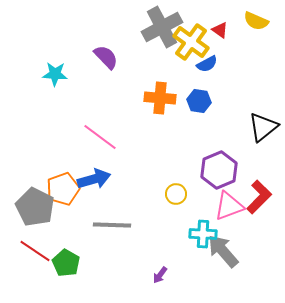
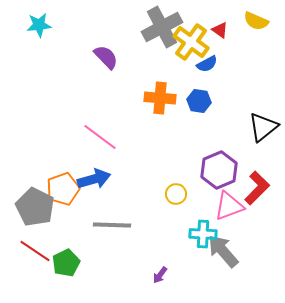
cyan star: moved 16 px left, 49 px up; rotated 10 degrees counterclockwise
red L-shape: moved 2 px left, 9 px up
green pentagon: rotated 16 degrees clockwise
